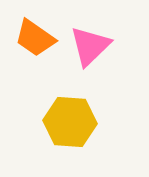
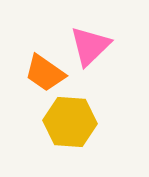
orange trapezoid: moved 10 px right, 35 px down
